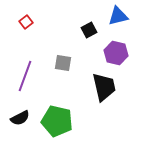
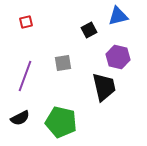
red square: rotated 24 degrees clockwise
purple hexagon: moved 2 px right, 4 px down
gray square: rotated 18 degrees counterclockwise
green pentagon: moved 4 px right, 1 px down
